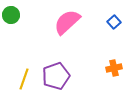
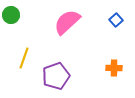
blue square: moved 2 px right, 2 px up
orange cross: rotated 14 degrees clockwise
yellow line: moved 21 px up
